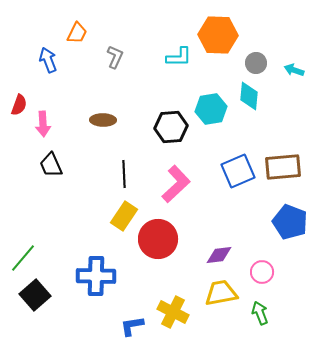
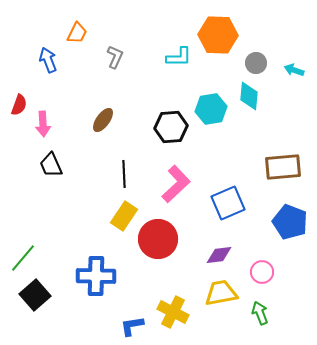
brown ellipse: rotated 55 degrees counterclockwise
blue square: moved 10 px left, 32 px down
